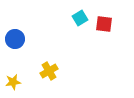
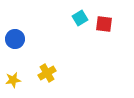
yellow cross: moved 2 px left, 2 px down
yellow star: moved 2 px up
